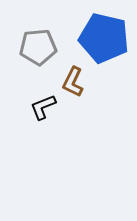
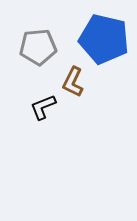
blue pentagon: moved 1 px down
